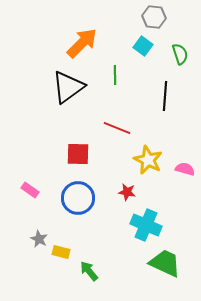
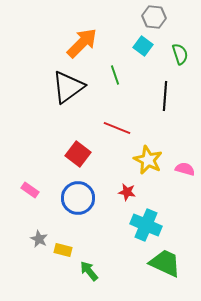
green line: rotated 18 degrees counterclockwise
red square: rotated 35 degrees clockwise
yellow rectangle: moved 2 px right, 2 px up
